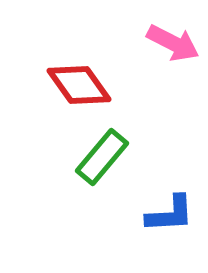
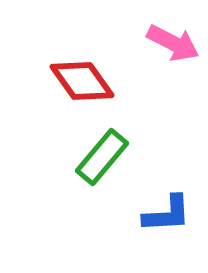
red diamond: moved 3 px right, 4 px up
blue L-shape: moved 3 px left
